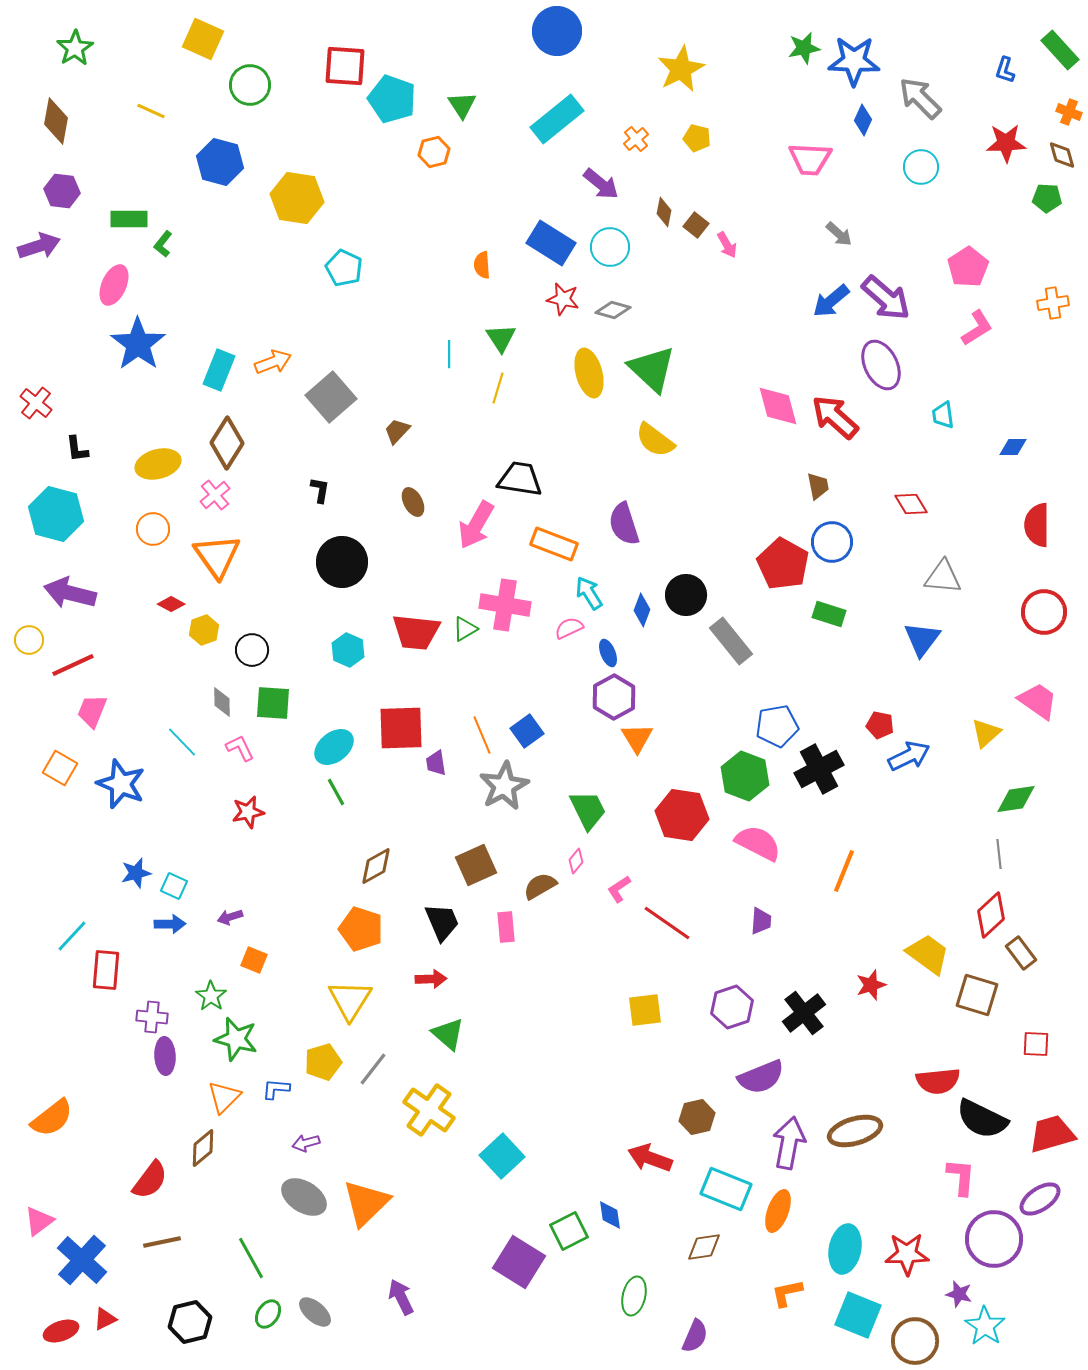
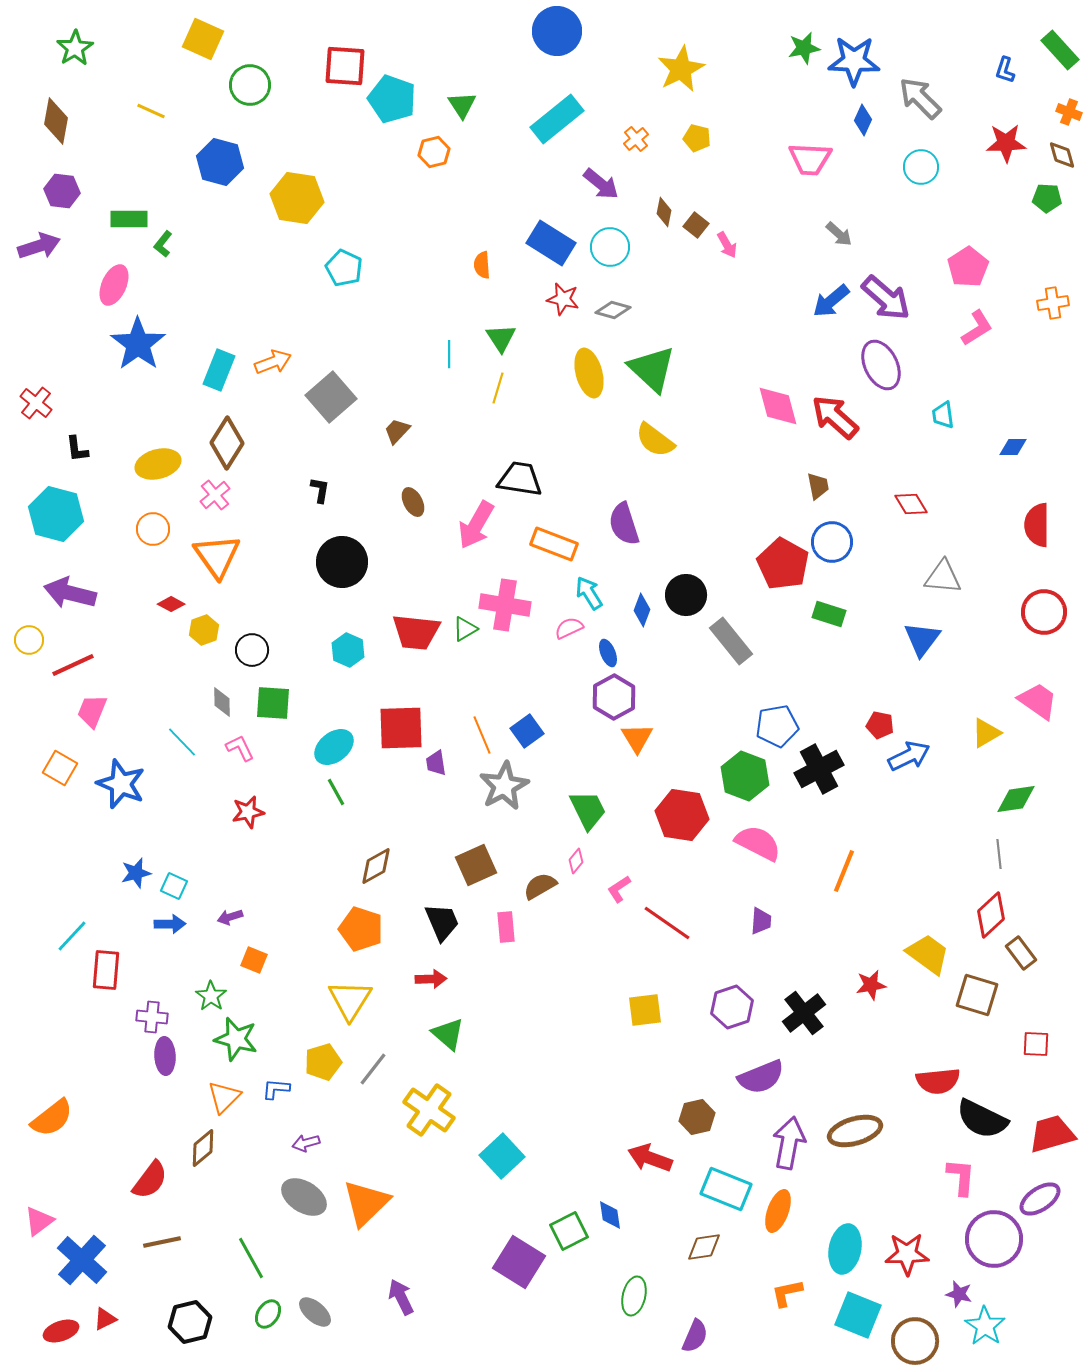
yellow triangle at (986, 733): rotated 12 degrees clockwise
red star at (871, 985): rotated 8 degrees clockwise
